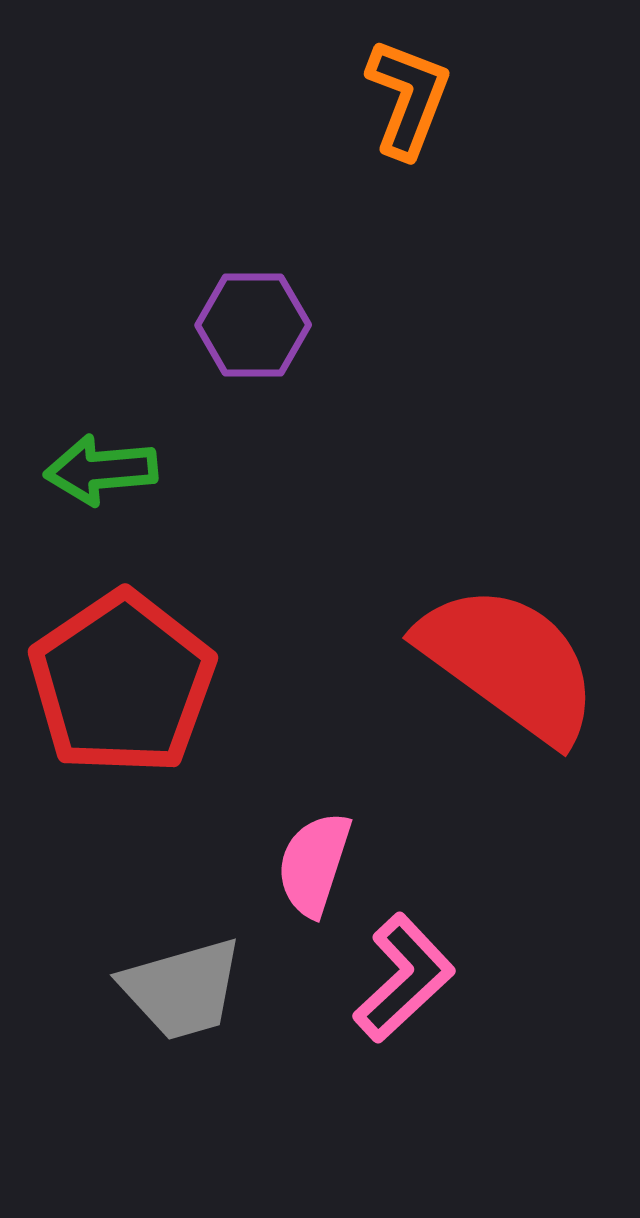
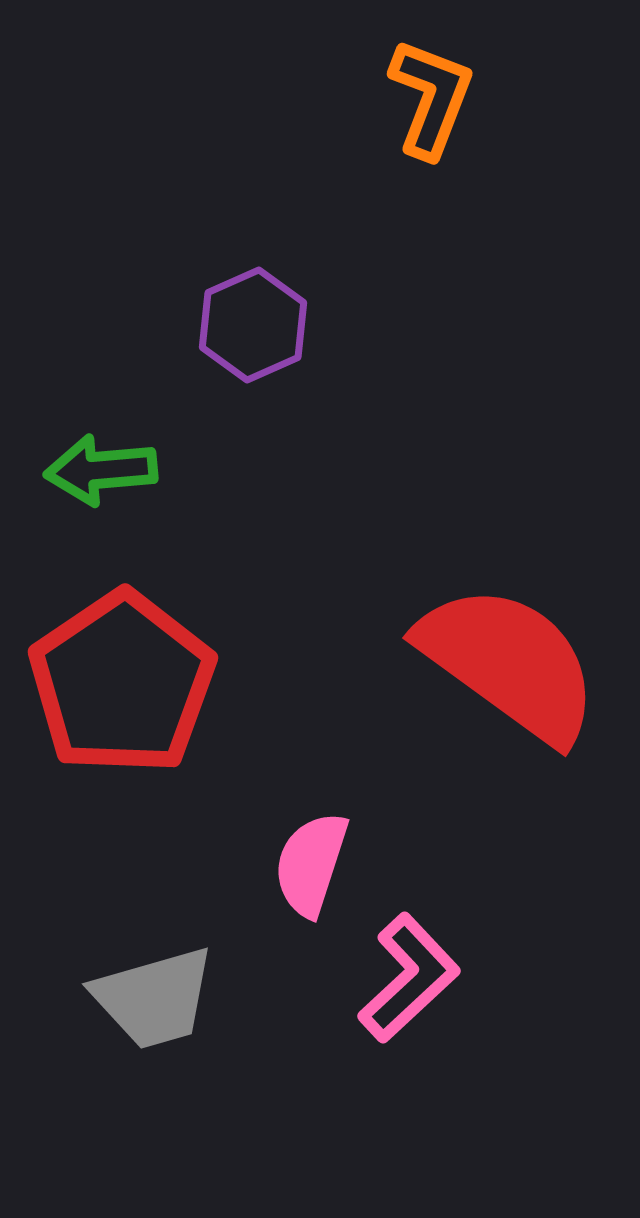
orange L-shape: moved 23 px right
purple hexagon: rotated 24 degrees counterclockwise
pink semicircle: moved 3 px left
pink L-shape: moved 5 px right
gray trapezoid: moved 28 px left, 9 px down
